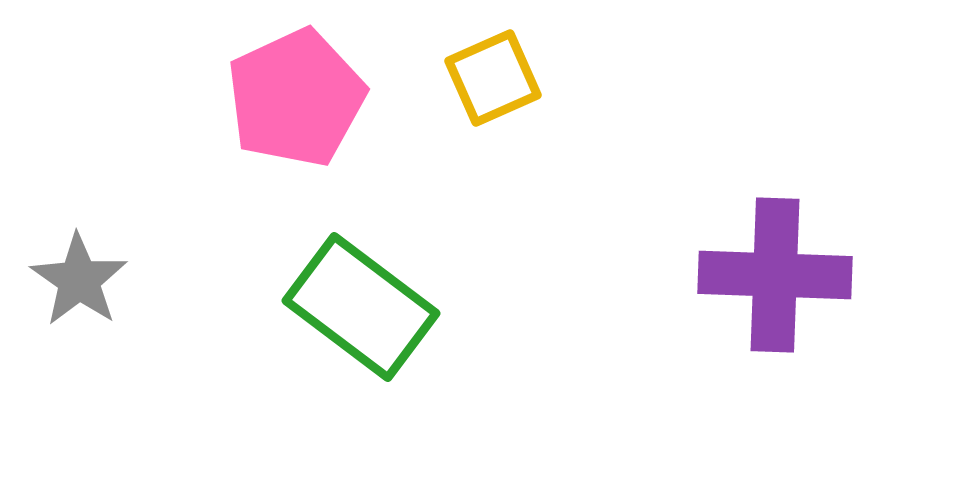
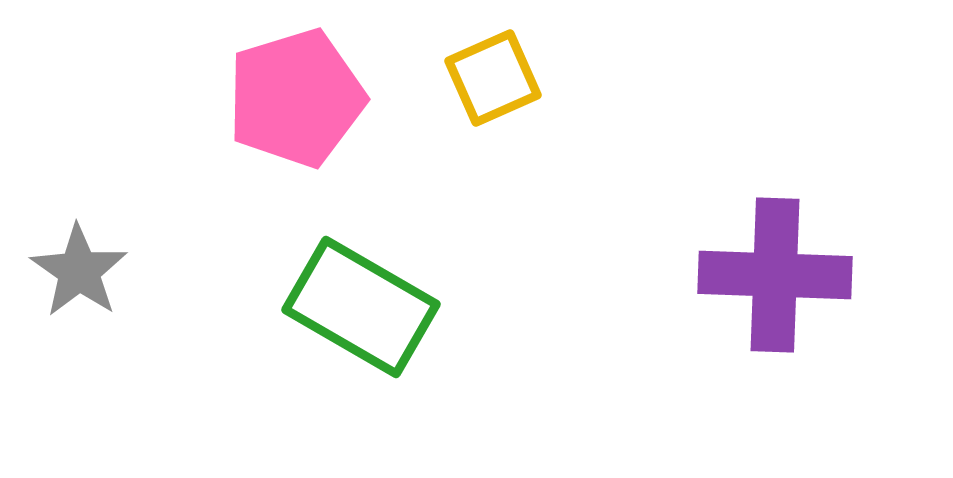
pink pentagon: rotated 8 degrees clockwise
gray star: moved 9 px up
green rectangle: rotated 7 degrees counterclockwise
